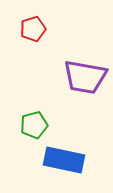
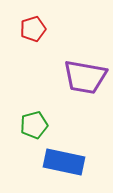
blue rectangle: moved 2 px down
